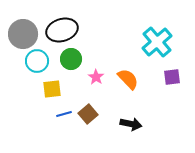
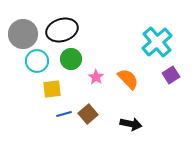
purple square: moved 1 px left, 2 px up; rotated 24 degrees counterclockwise
